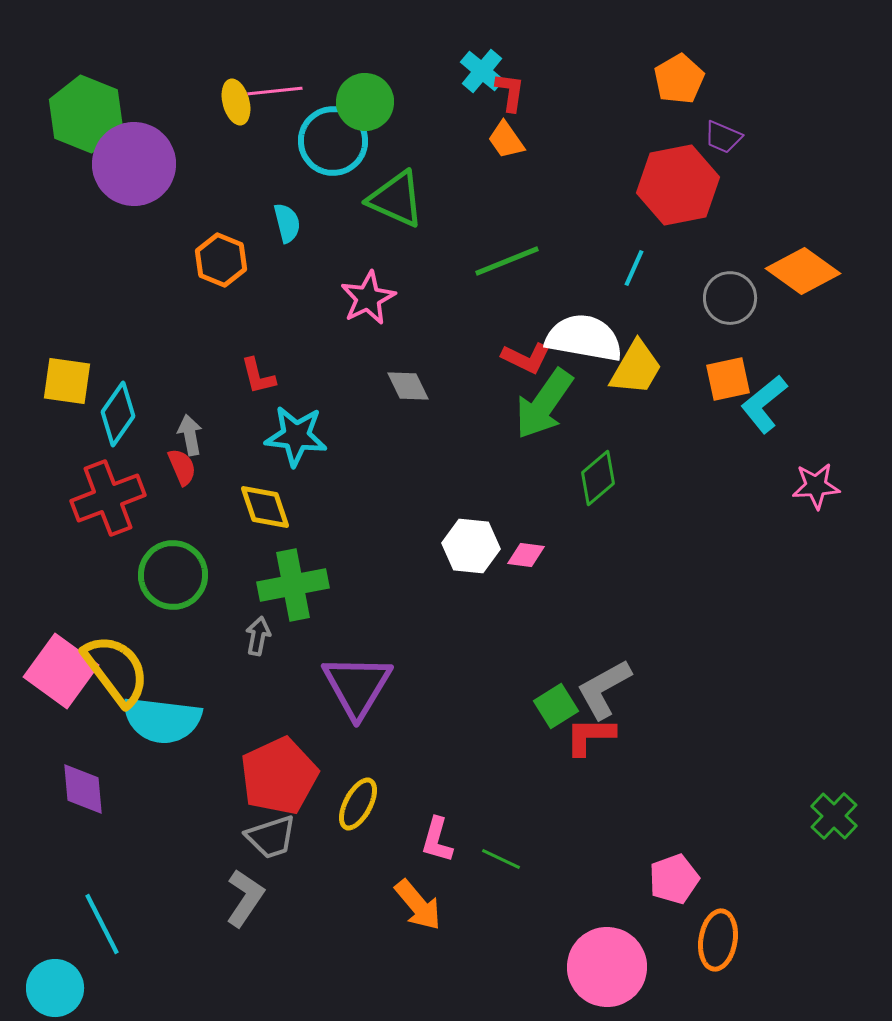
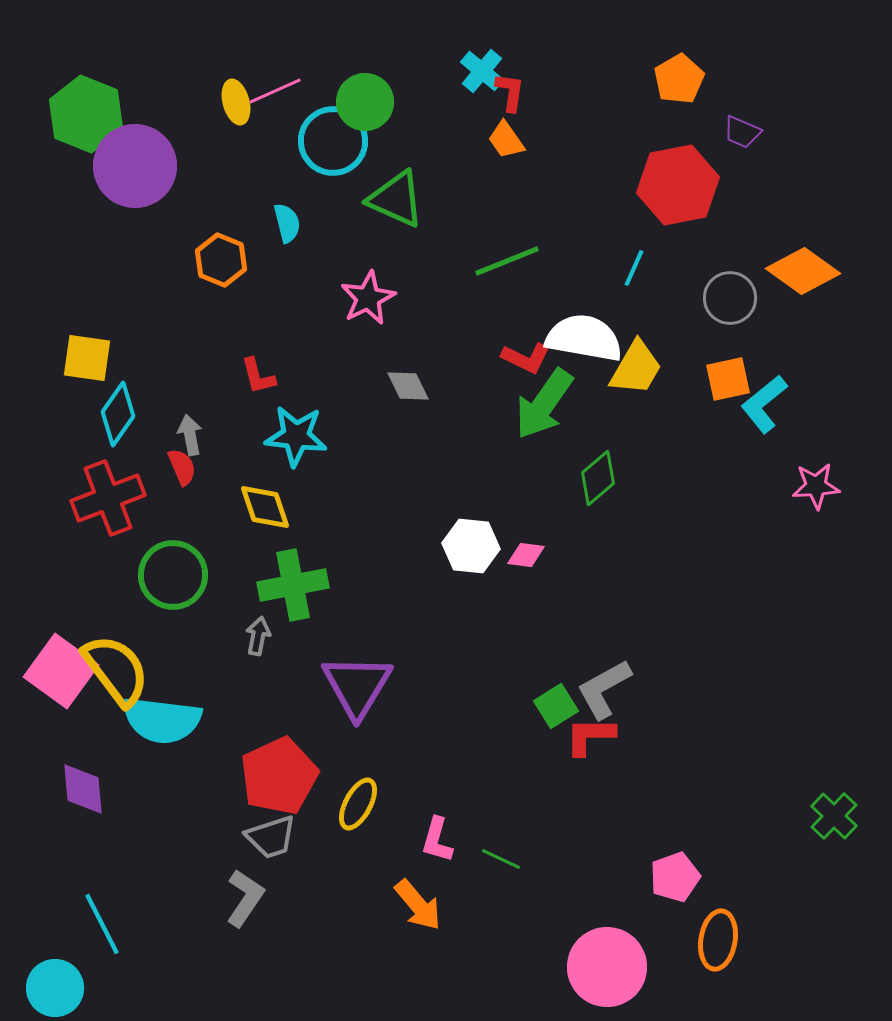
pink line at (275, 91): rotated 18 degrees counterclockwise
purple trapezoid at (723, 137): moved 19 px right, 5 px up
purple circle at (134, 164): moved 1 px right, 2 px down
yellow square at (67, 381): moved 20 px right, 23 px up
pink pentagon at (674, 879): moved 1 px right, 2 px up
